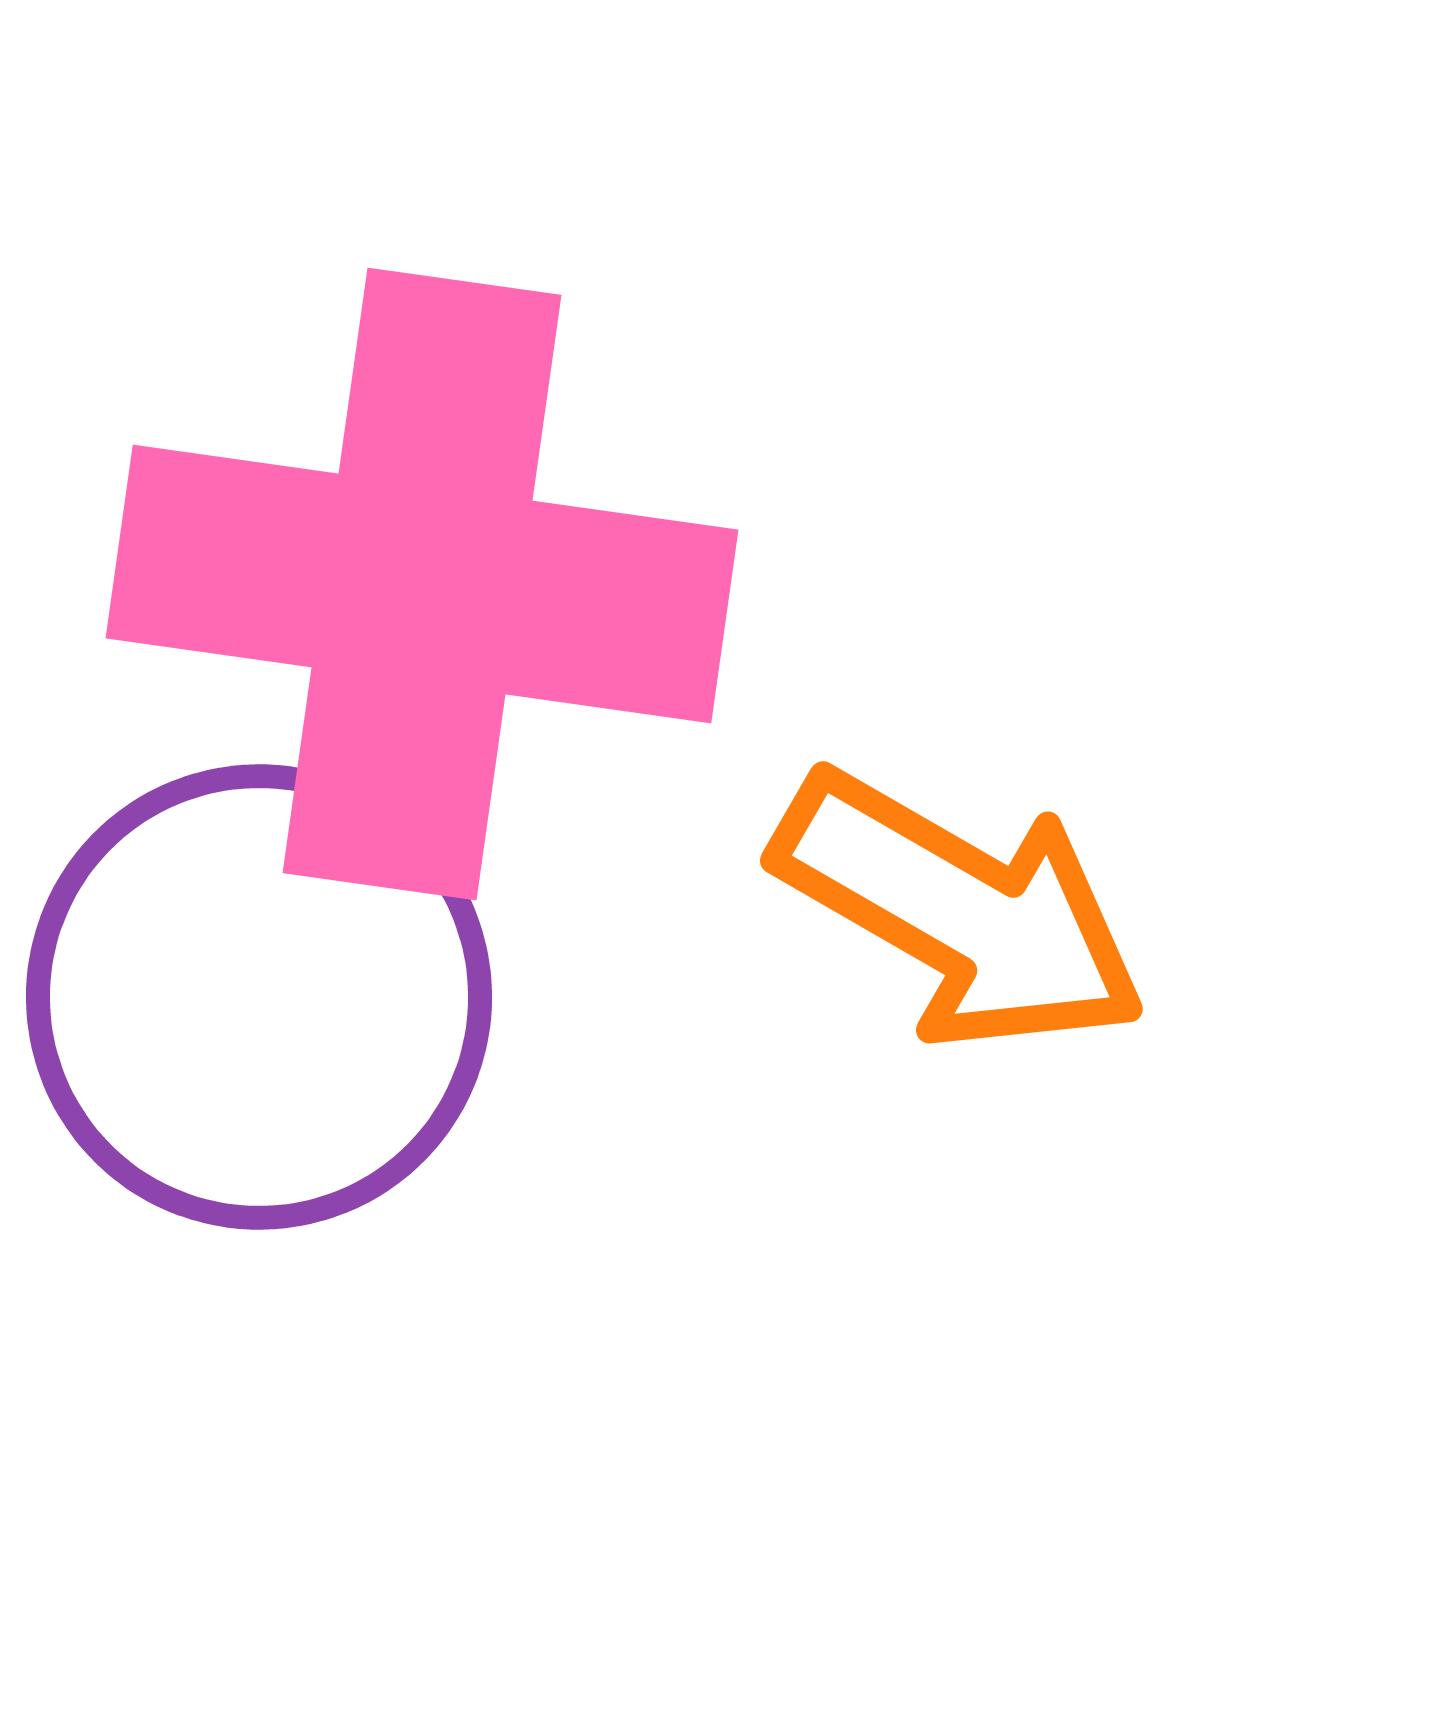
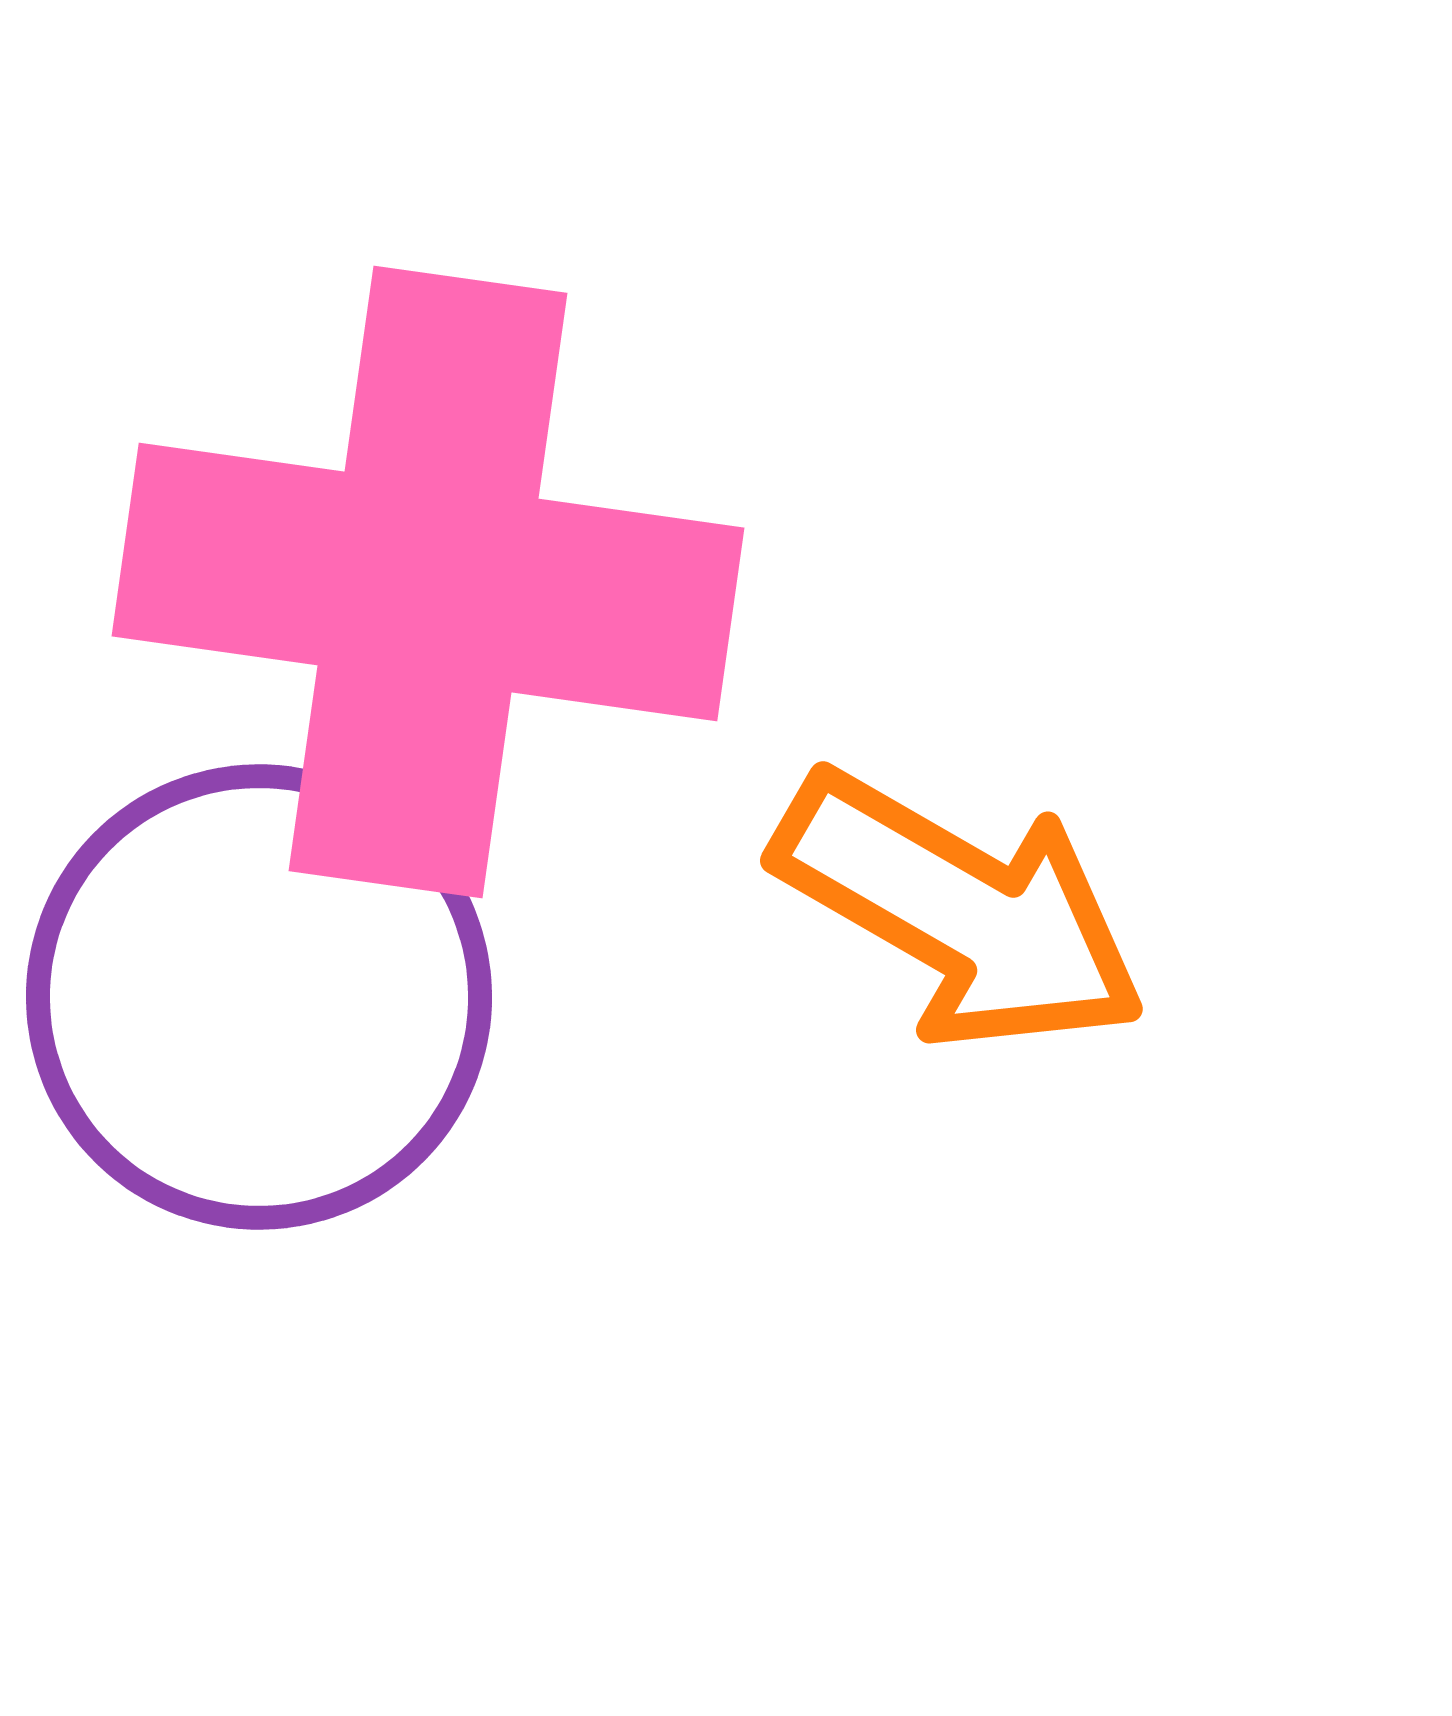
pink cross: moved 6 px right, 2 px up
